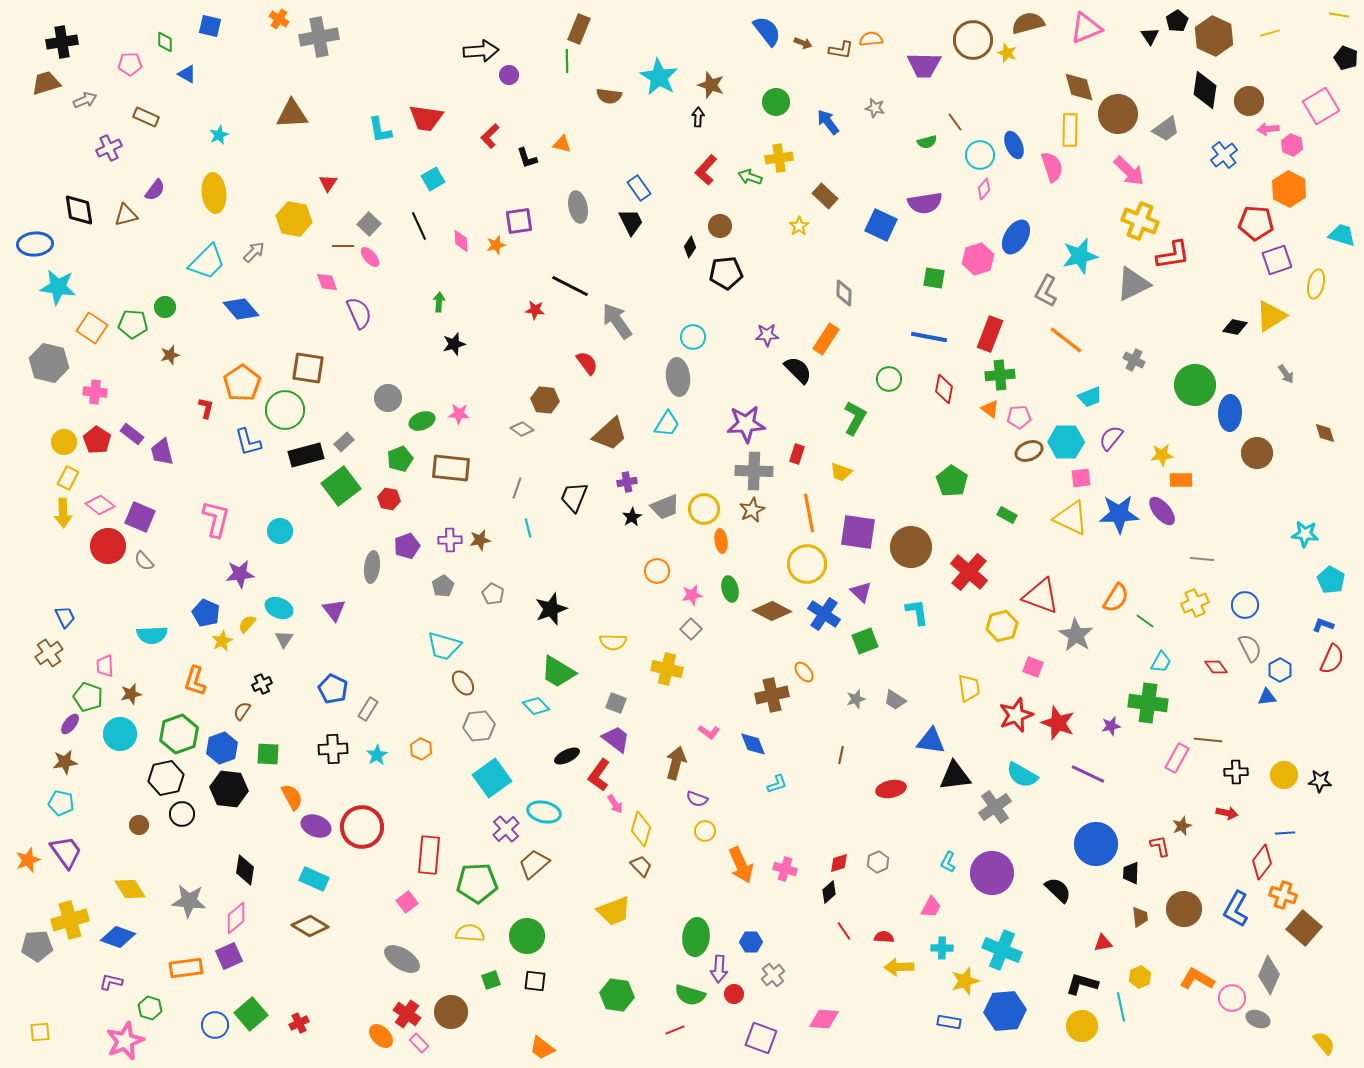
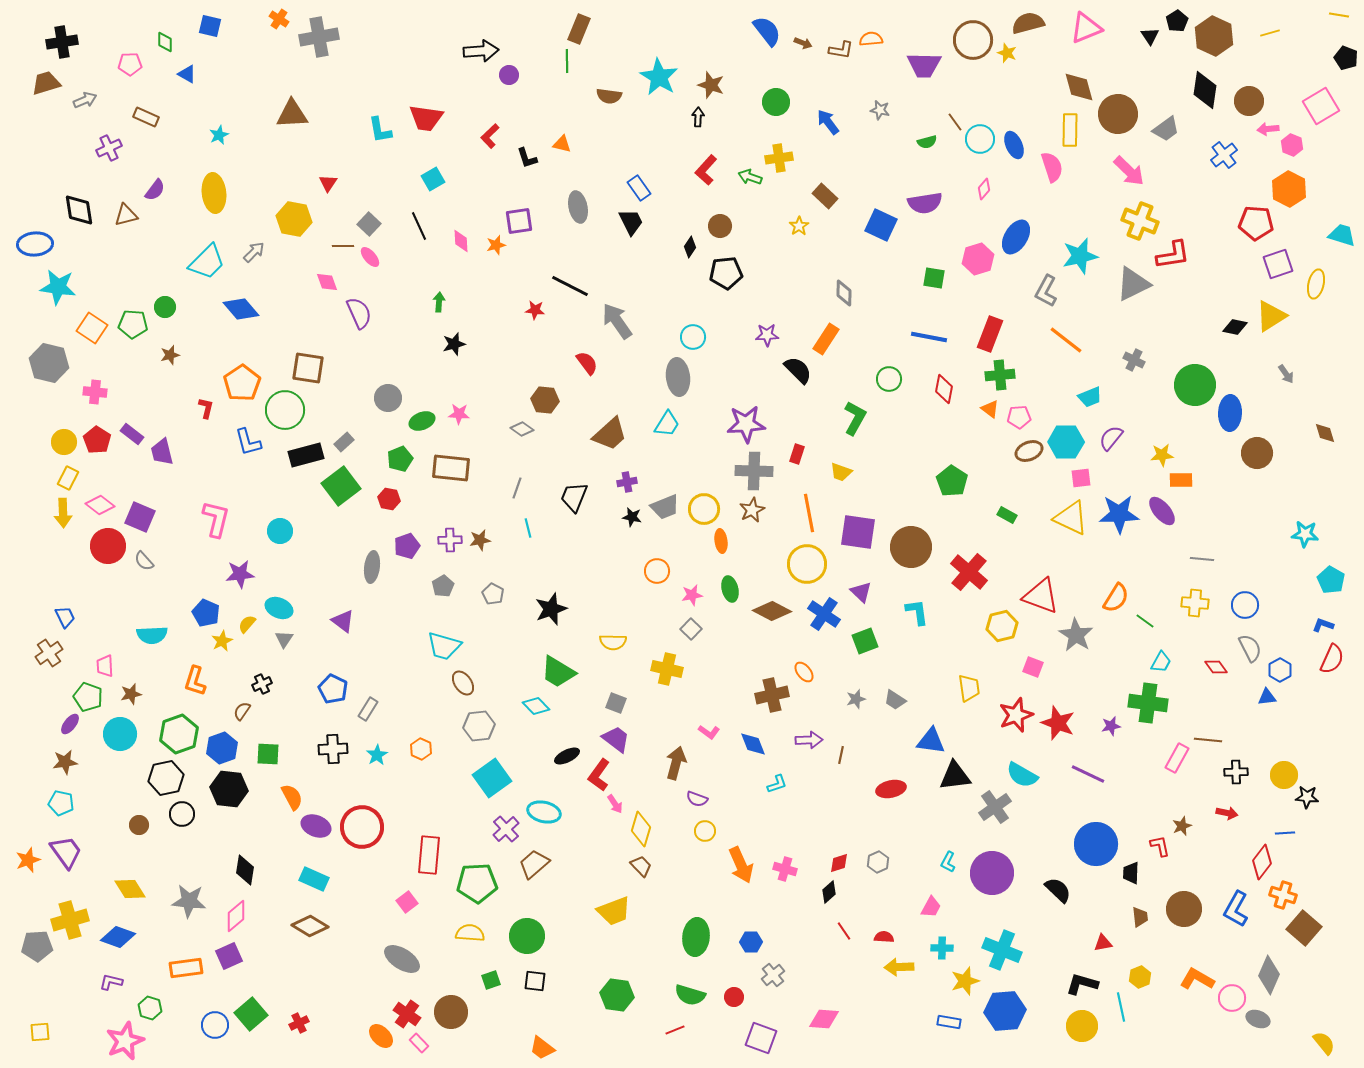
gray star at (875, 108): moved 5 px right, 2 px down
cyan circle at (980, 155): moved 16 px up
purple square at (1277, 260): moved 1 px right, 4 px down
black star at (632, 517): rotated 30 degrees counterclockwise
yellow cross at (1195, 603): rotated 28 degrees clockwise
purple triangle at (334, 610): moved 9 px right, 11 px down; rotated 15 degrees counterclockwise
black star at (1320, 781): moved 13 px left, 16 px down
pink diamond at (236, 918): moved 2 px up
purple arrow at (719, 969): moved 90 px right, 229 px up; rotated 96 degrees counterclockwise
red circle at (734, 994): moved 3 px down
